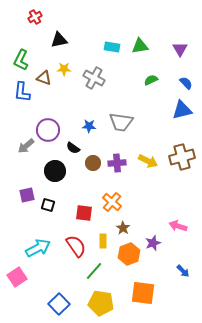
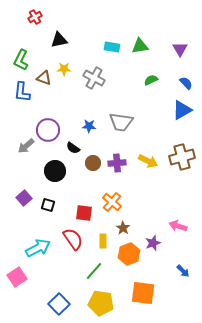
blue triangle: rotated 15 degrees counterclockwise
purple square: moved 3 px left, 3 px down; rotated 28 degrees counterclockwise
red semicircle: moved 3 px left, 7 px up
